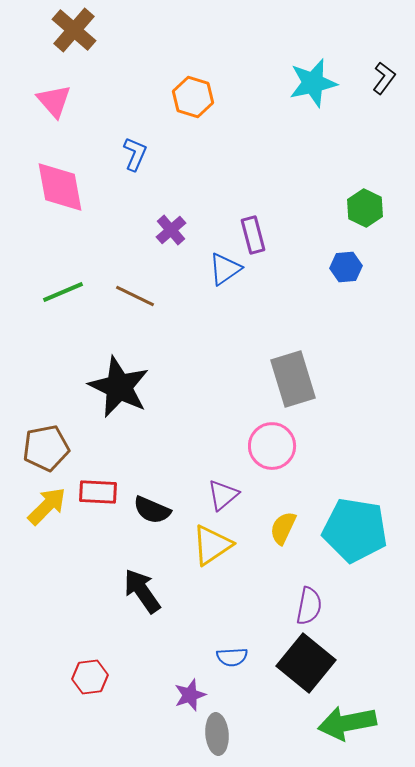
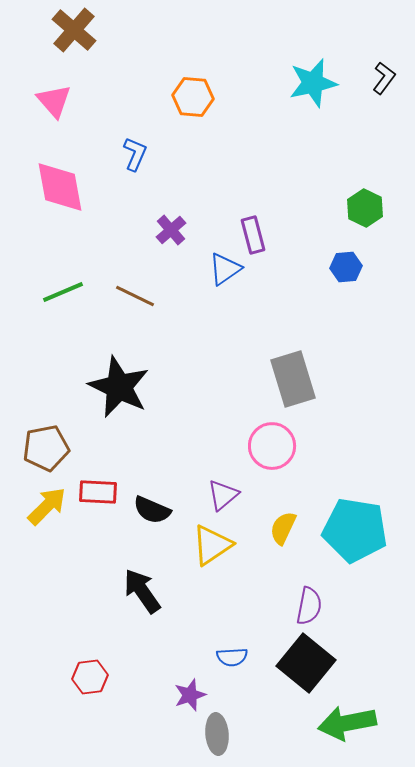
orange hexagon: rotated 12 degrees counterclockwise
